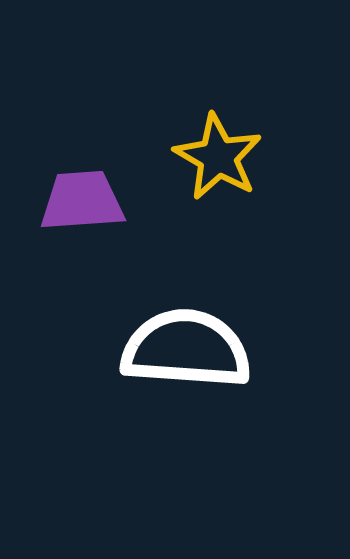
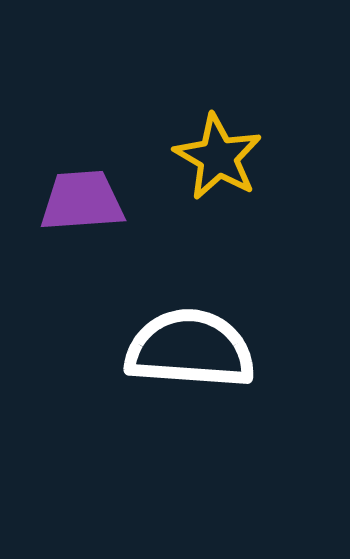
white semicircle: moved 4 px right
